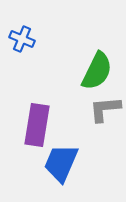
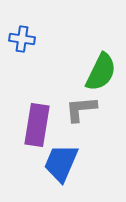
blue cross: rotated 15 degrees counterclockwise
green semicircle: moved 4 px right, 1 px down
gray L-shape: moved 24 px left
